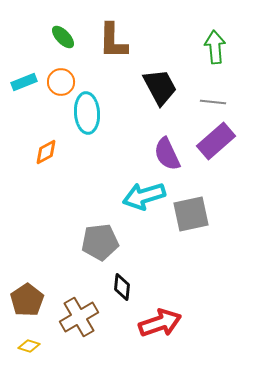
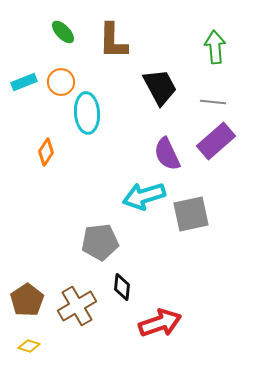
green ellipse: moved 5 px up
orange diamond: rotated 28 degrees counterclockwise
brown cross: moved 2 px left, 11 px up
